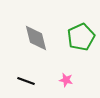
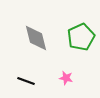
pink star: moved 2 px up
